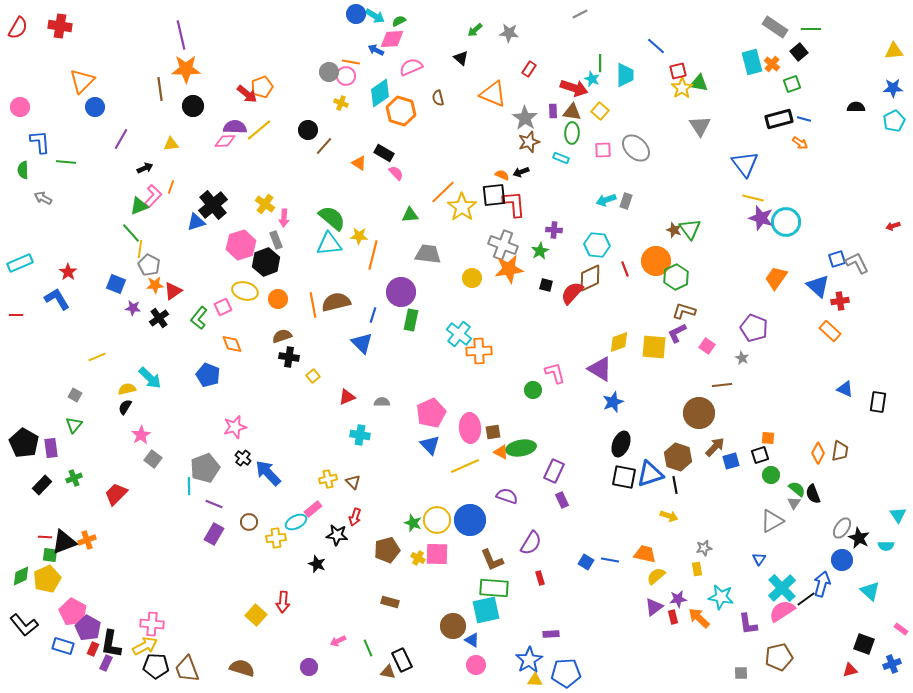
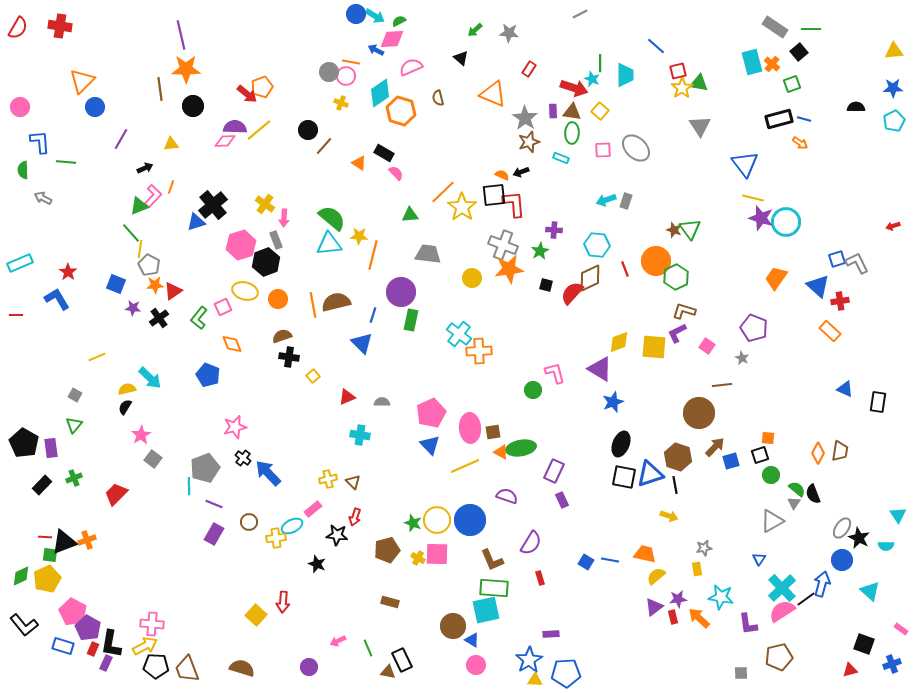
cyan ellipse at (296, 522): moved 4 px left, 4 px down
